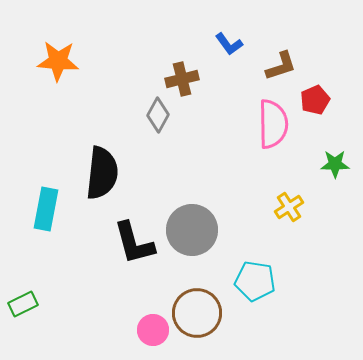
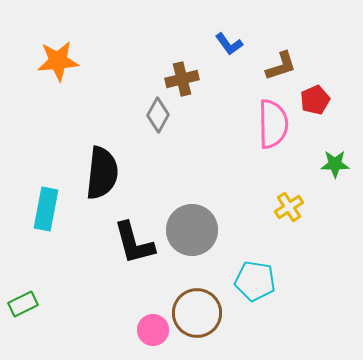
orange star: rotated 9 degrees counterclockwise
